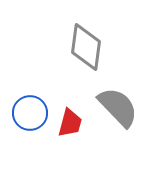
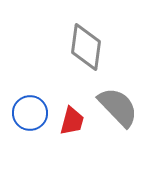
red trapezoid: moved 2 px right, 2 px up
